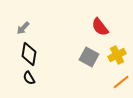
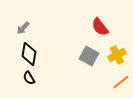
gray square: moved 1 px up
